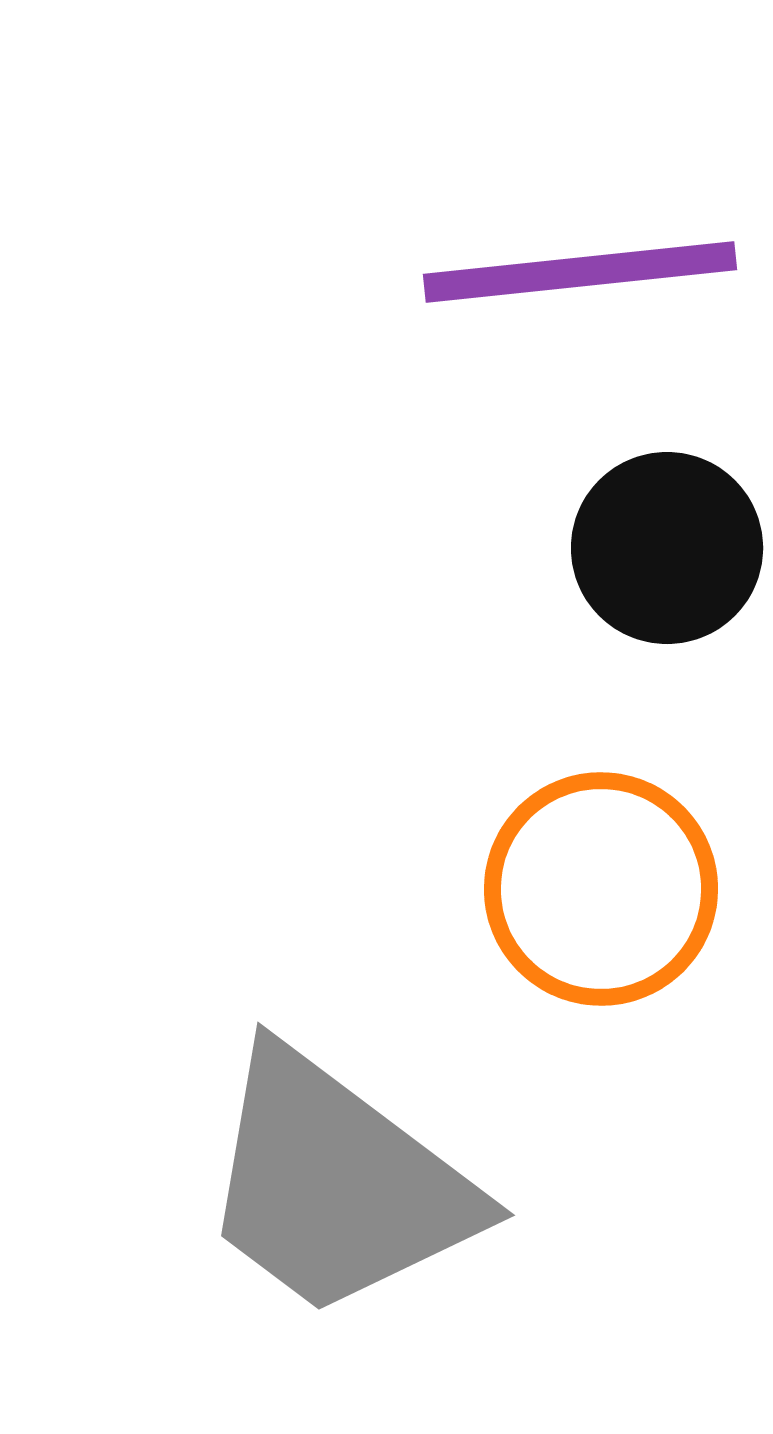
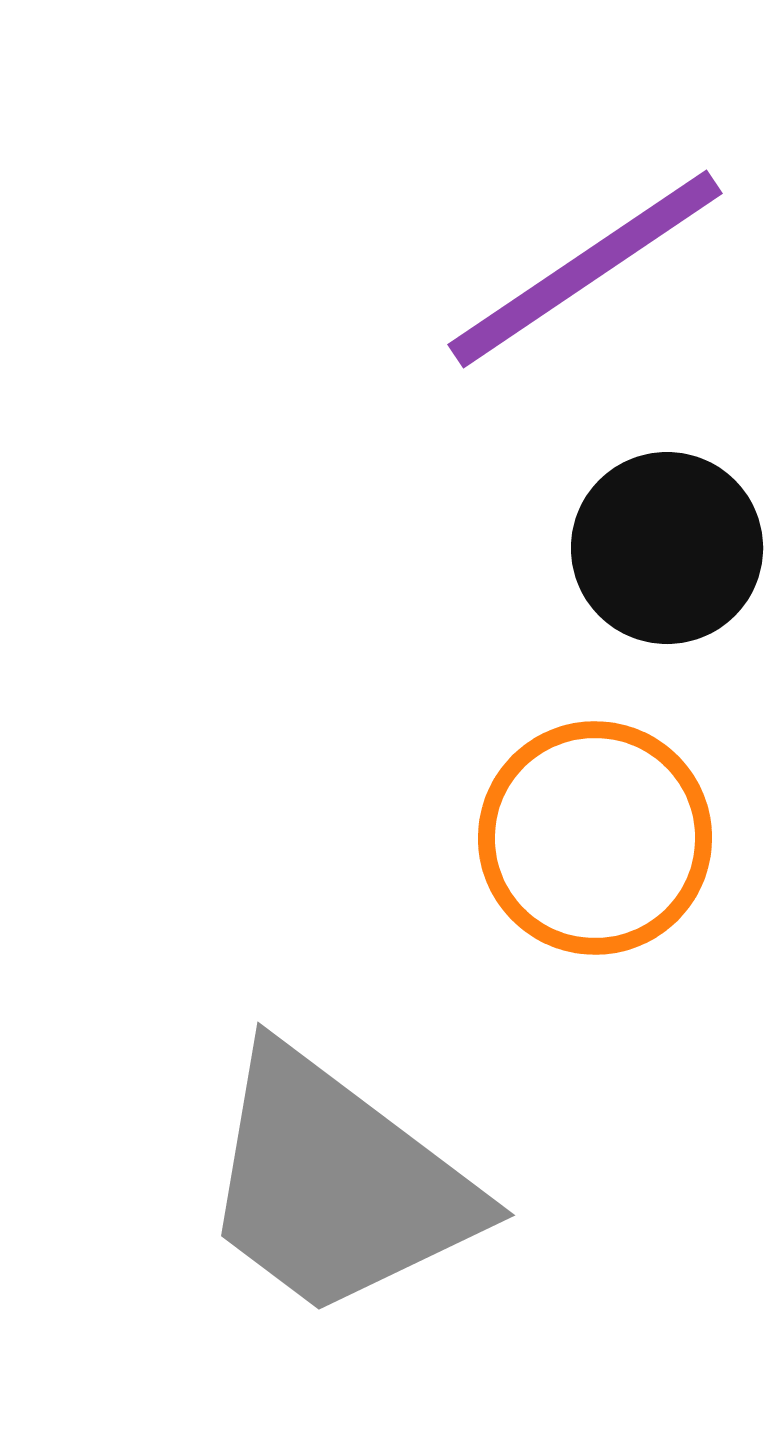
purple line: moved 5 px right, 3 px up; rotated 28 degrees counterclockwise
orange circle: moved 6 px left, 51 px up
